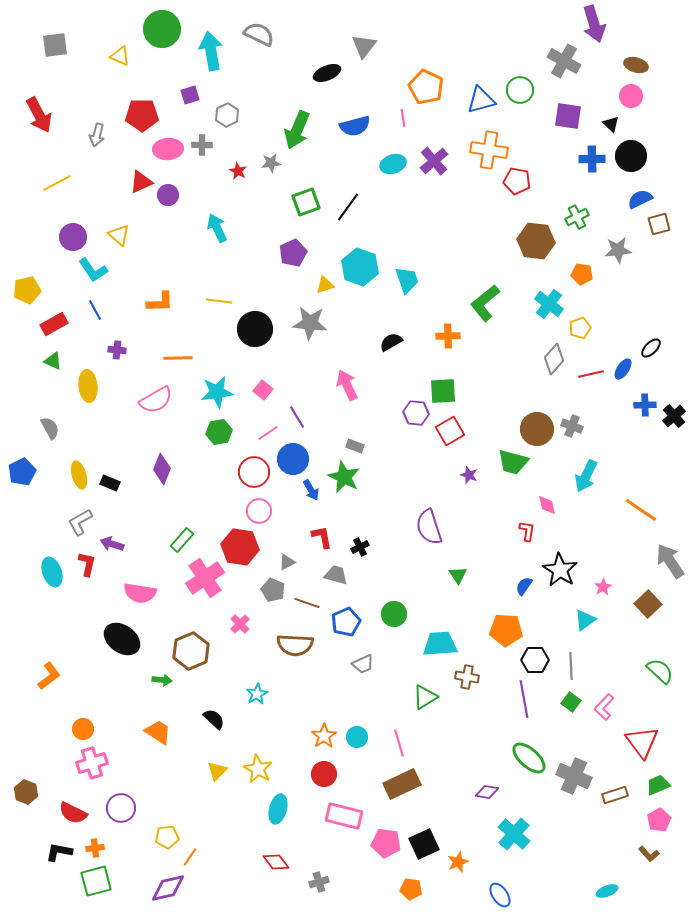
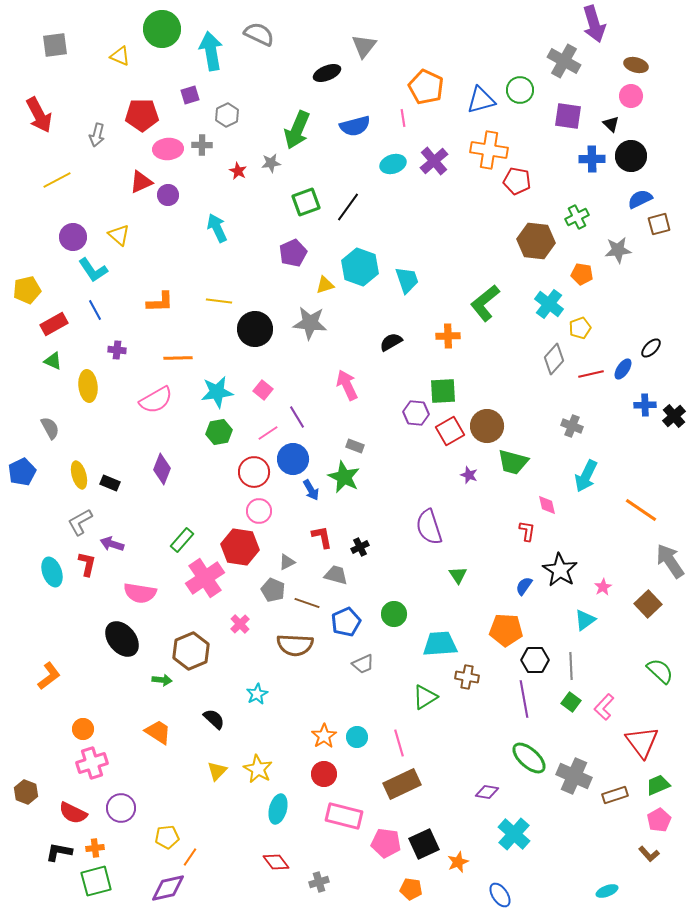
yellow line at (57, 183): moved 3 px up
brown circle at (537, 429): moved 50 px left, 3 px up
black ellipse at (122, 639): rotated 15 degrees clockwise
